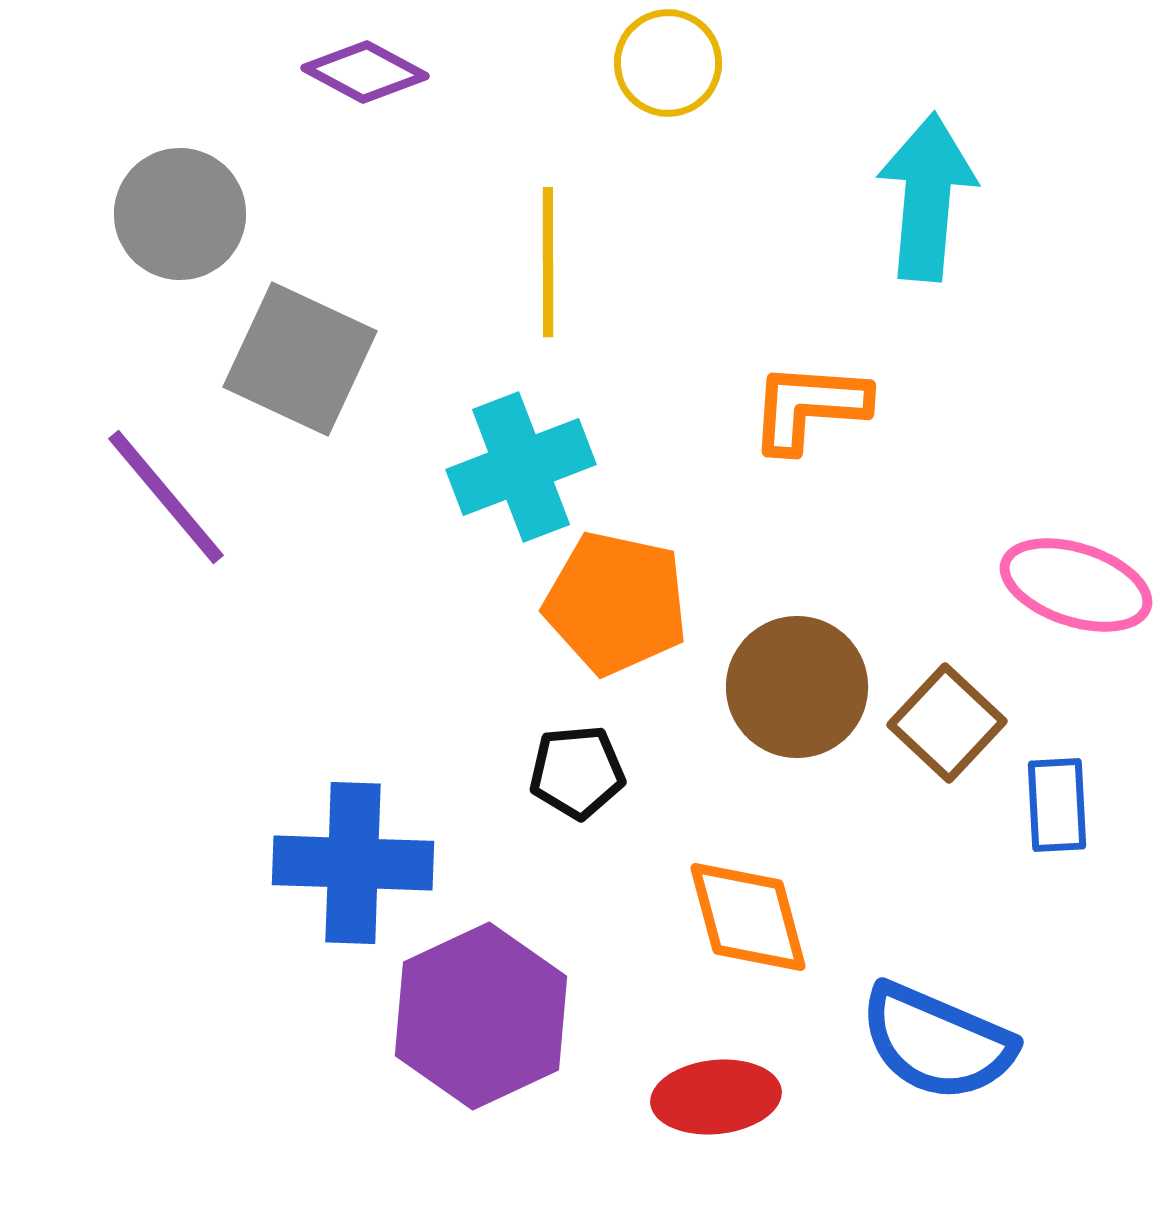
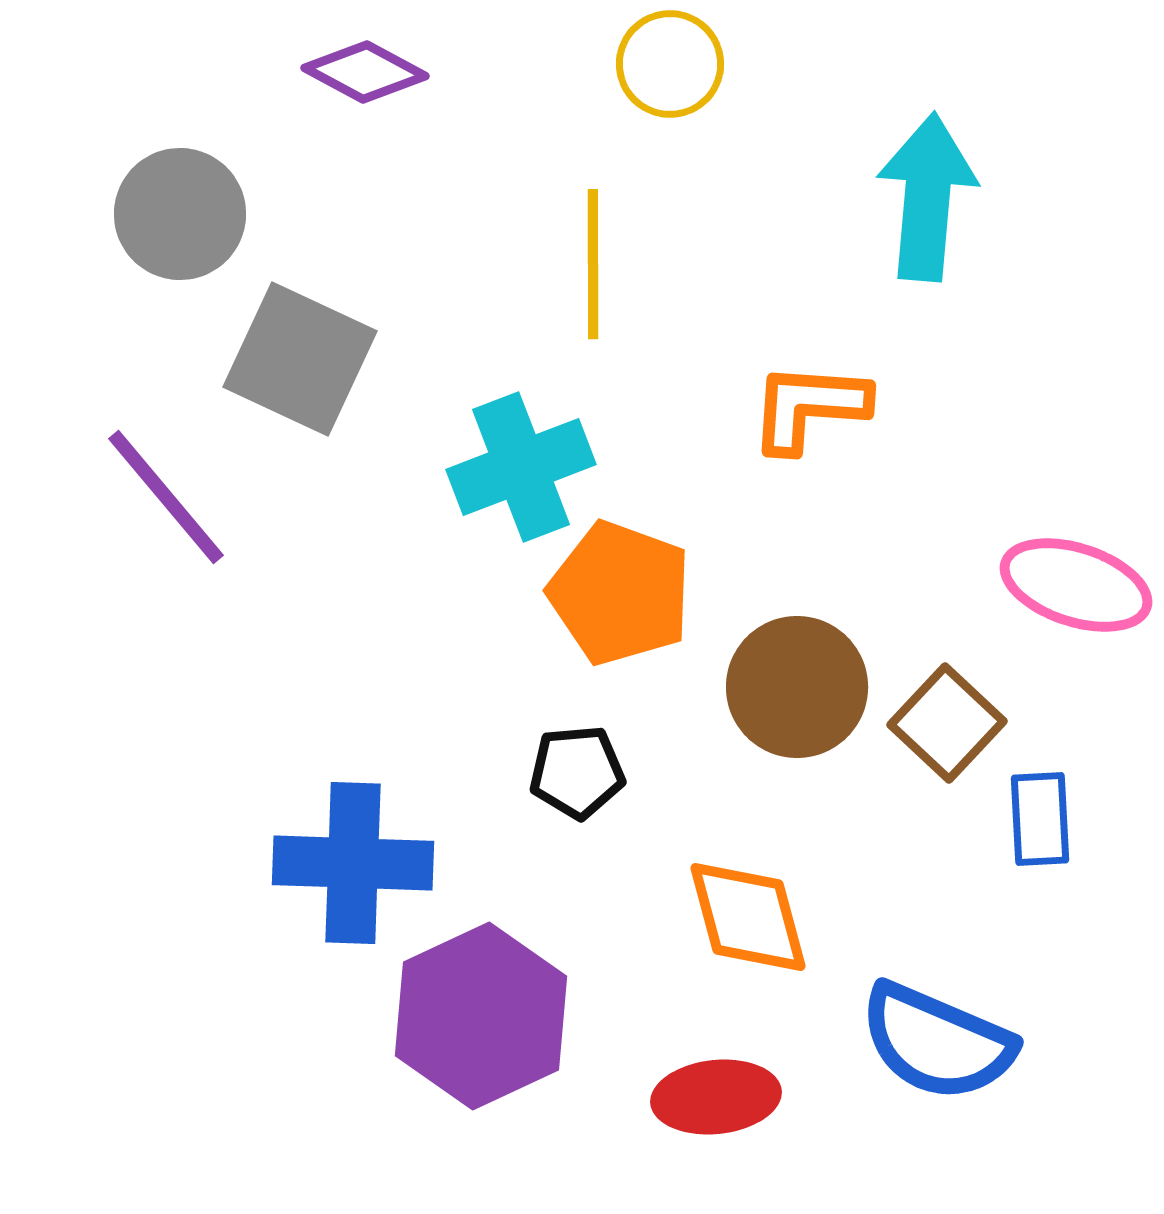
yellow circle: moved 2 px right, 1 px down
yellow line: moved 45 px right, 2 px down
orange pentagon: moved 4 px right, 10 px up; rotated 8 degrees clockwise
blue rectangle: moved 17 px left, 14 px down
